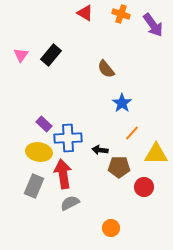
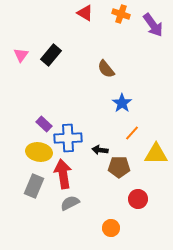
red circle: moved 6 px left, 12 px down
